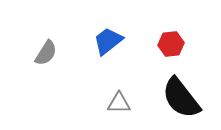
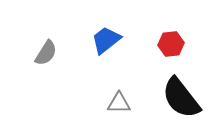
blue trapezoid: moved 2 px left, 1 px up
